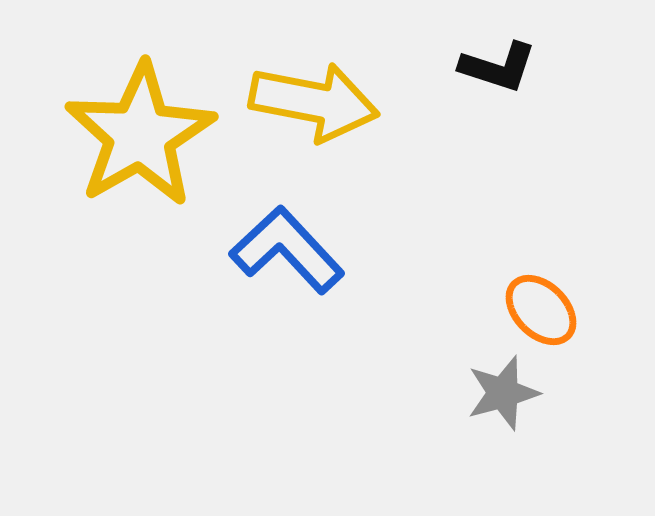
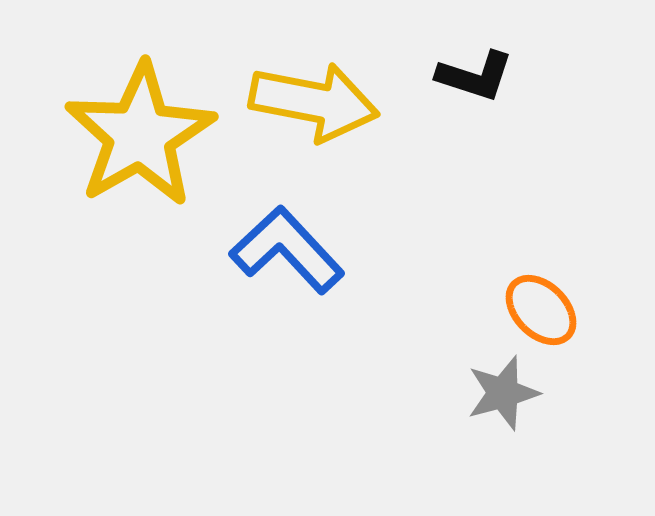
black L-shape: moved 23 px left, 9 px down
